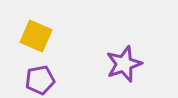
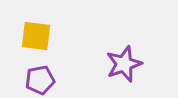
yellow square: rotated 16 degrees counterclockwise
